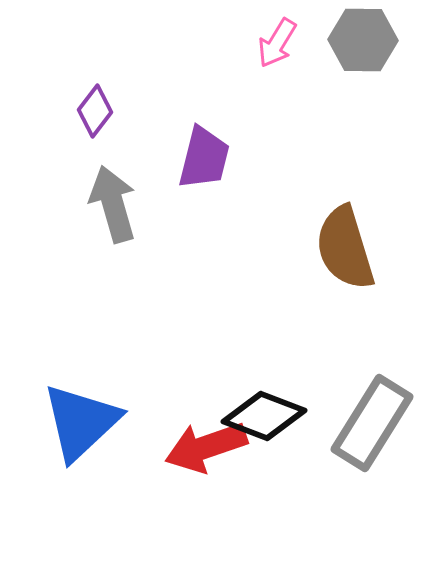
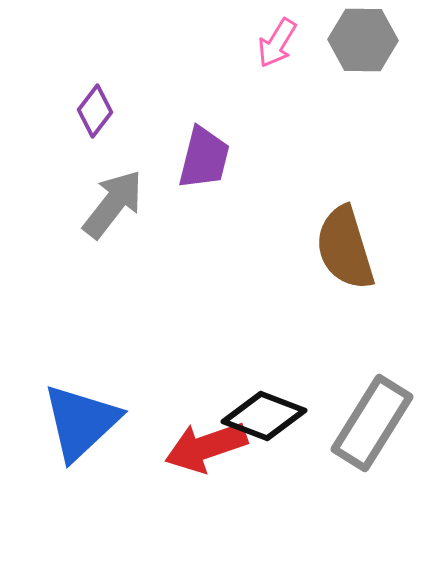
gray arrow: rotated 54 degrees clockwise
